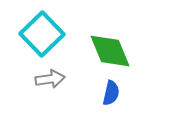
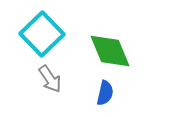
gray arrow: rotated 64 degrees clockwise
blue semicircle: moved 6 px left
